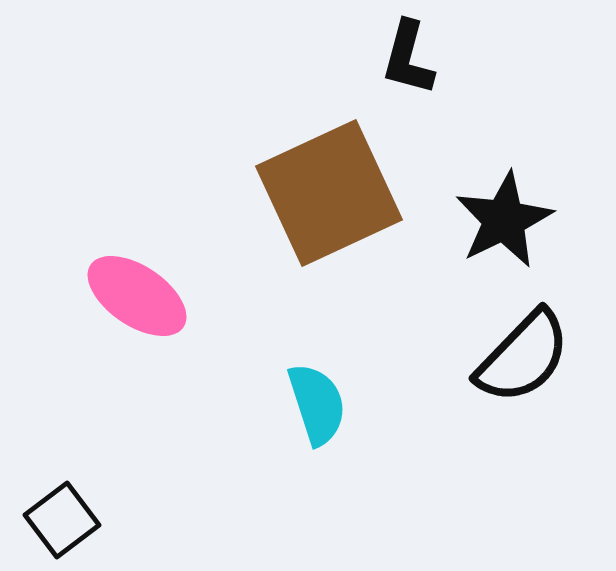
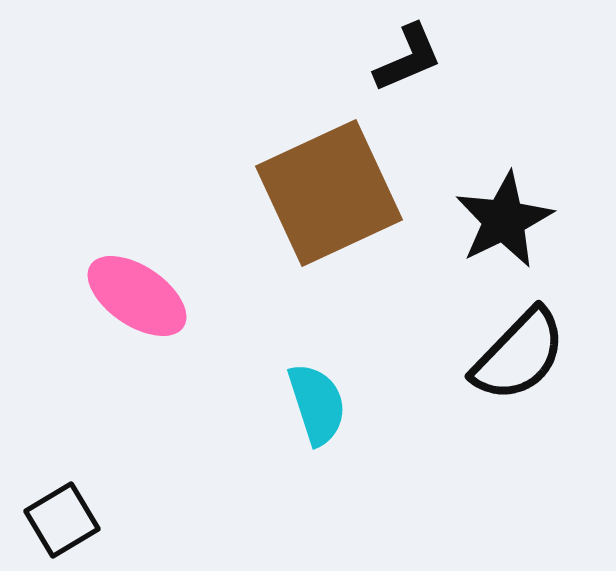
black L-shape: rotated 128 degrees counterclockwise
black semicircle: moved 4 px left, 2 px up
black square: rotated 6 degrees clockwise
